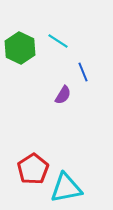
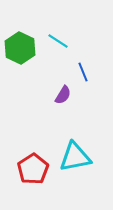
cyan triangle: moved 9 px right, 31 px up
